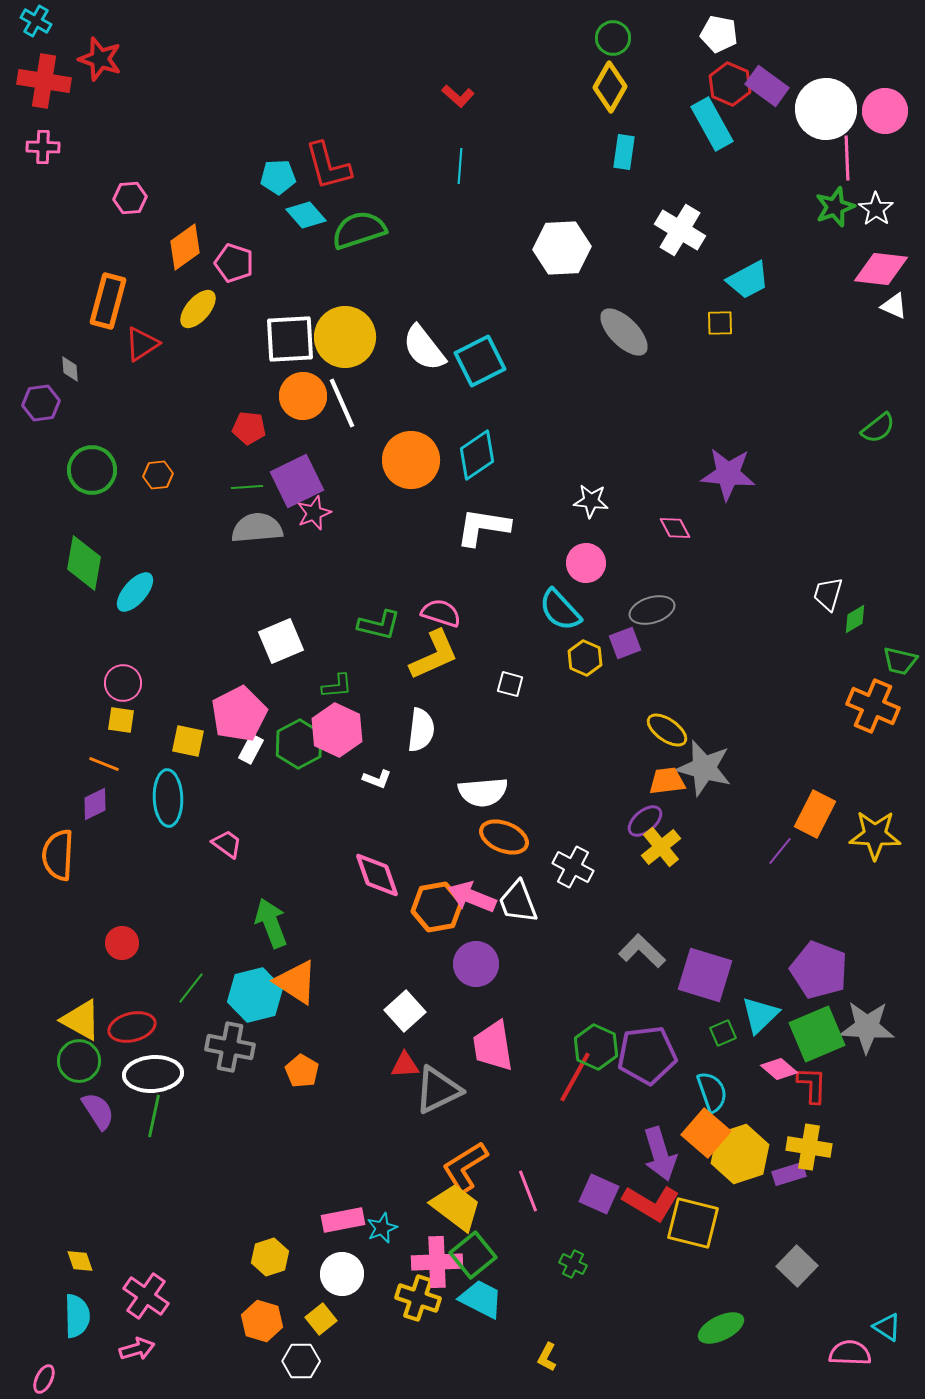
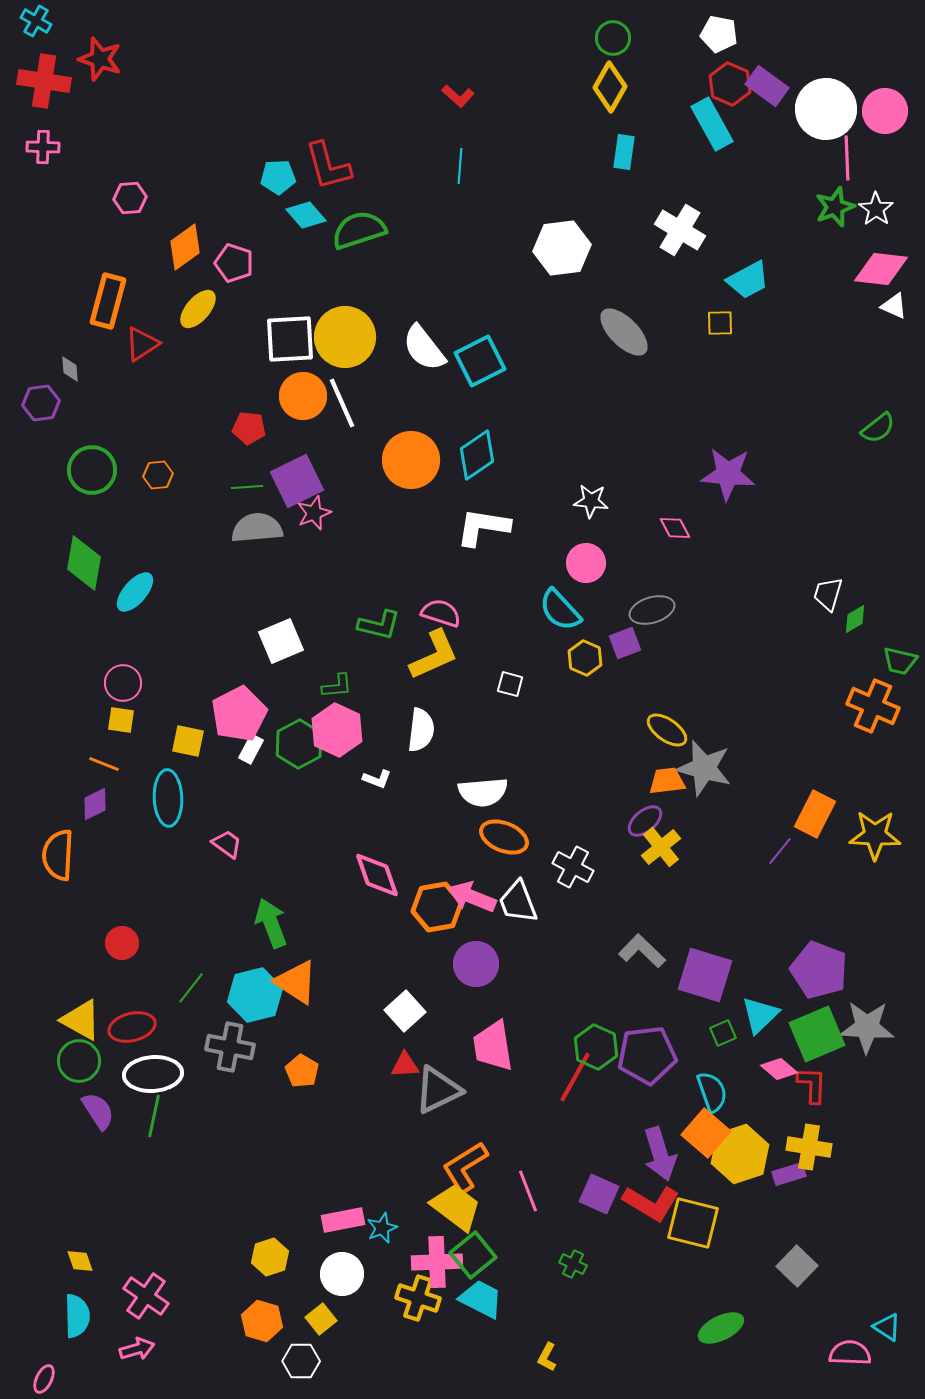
white hexagon at (562, 248): rotated 4 degrees counterclockwise
